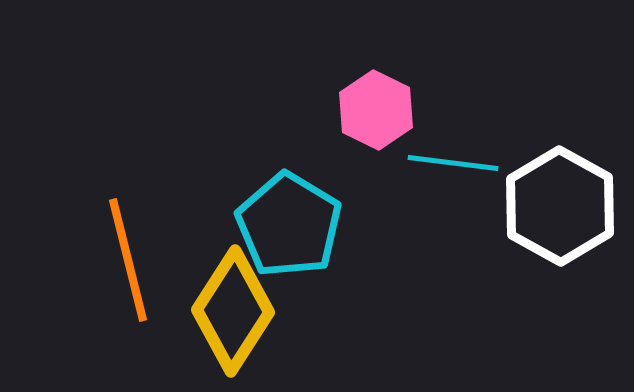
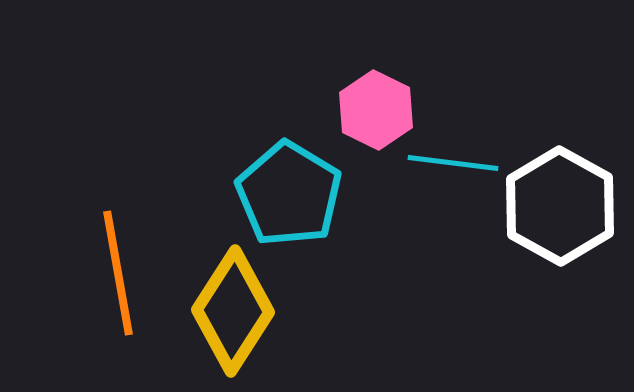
cyan pentagon: moved 31 px up
orange line: moved 10 px left, 13 px down; rotated 4 degrees clockwise
